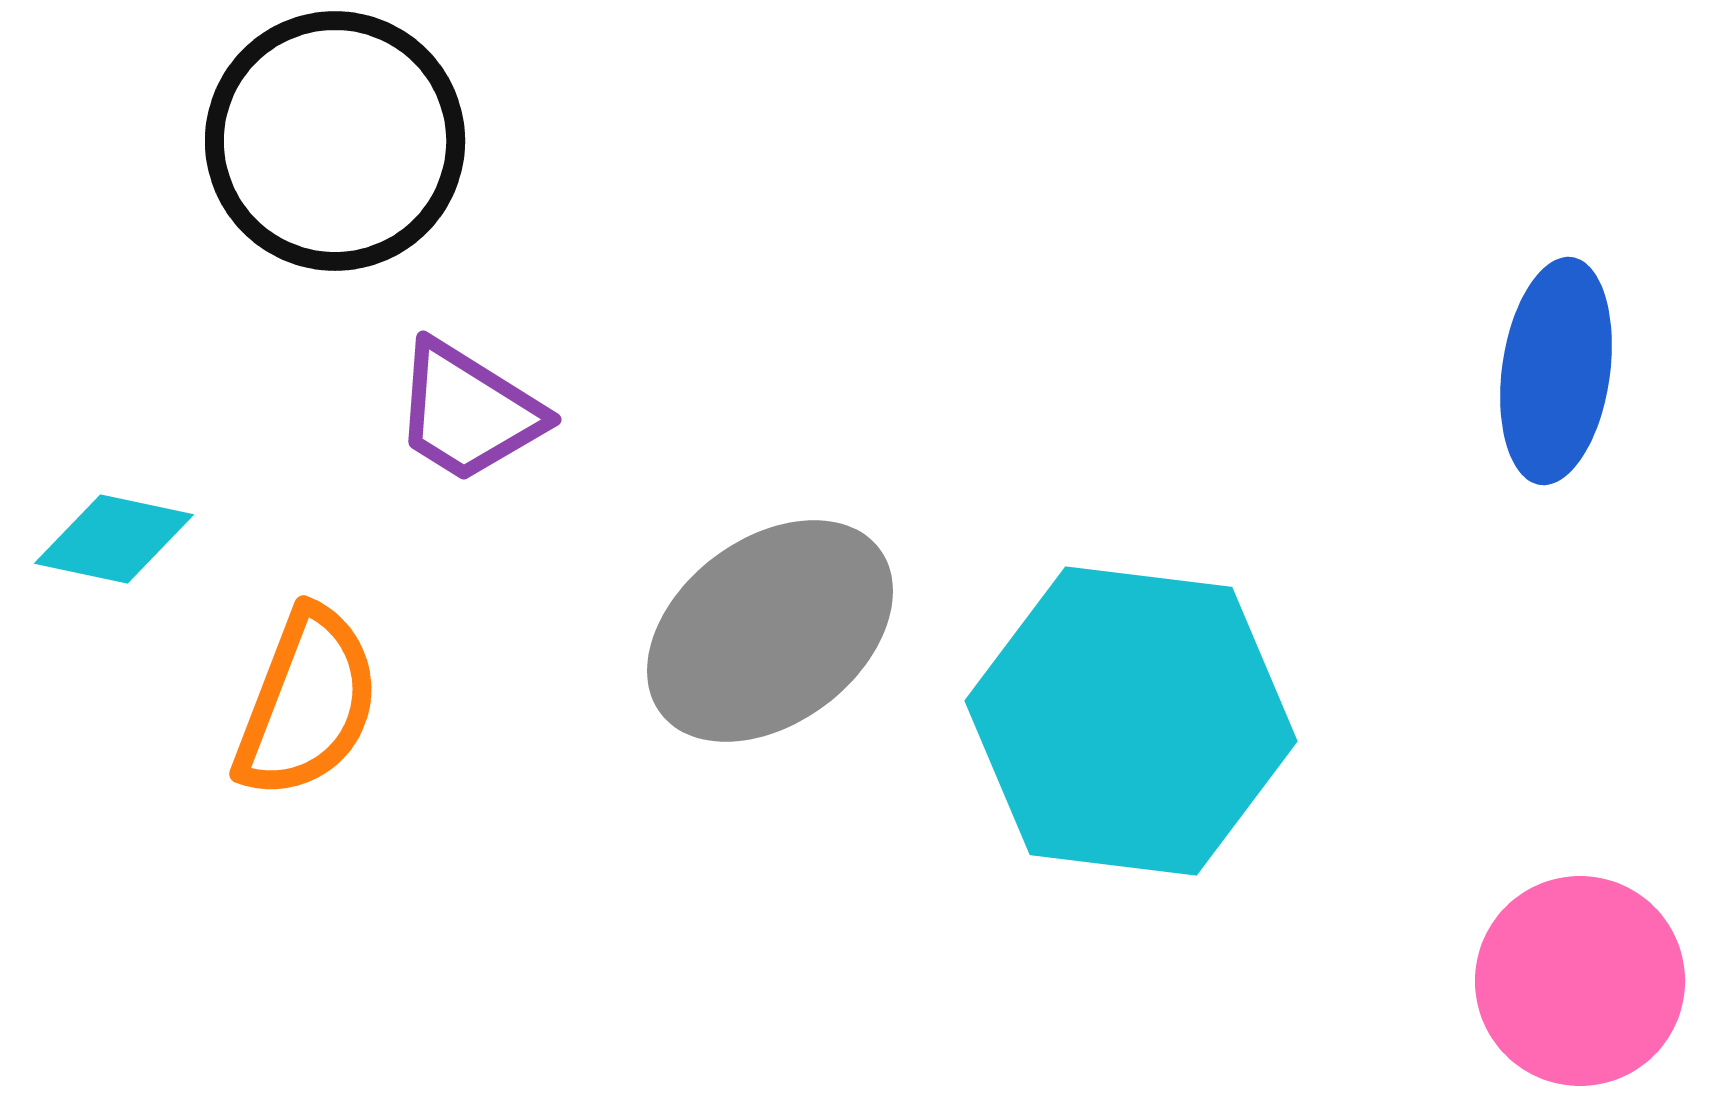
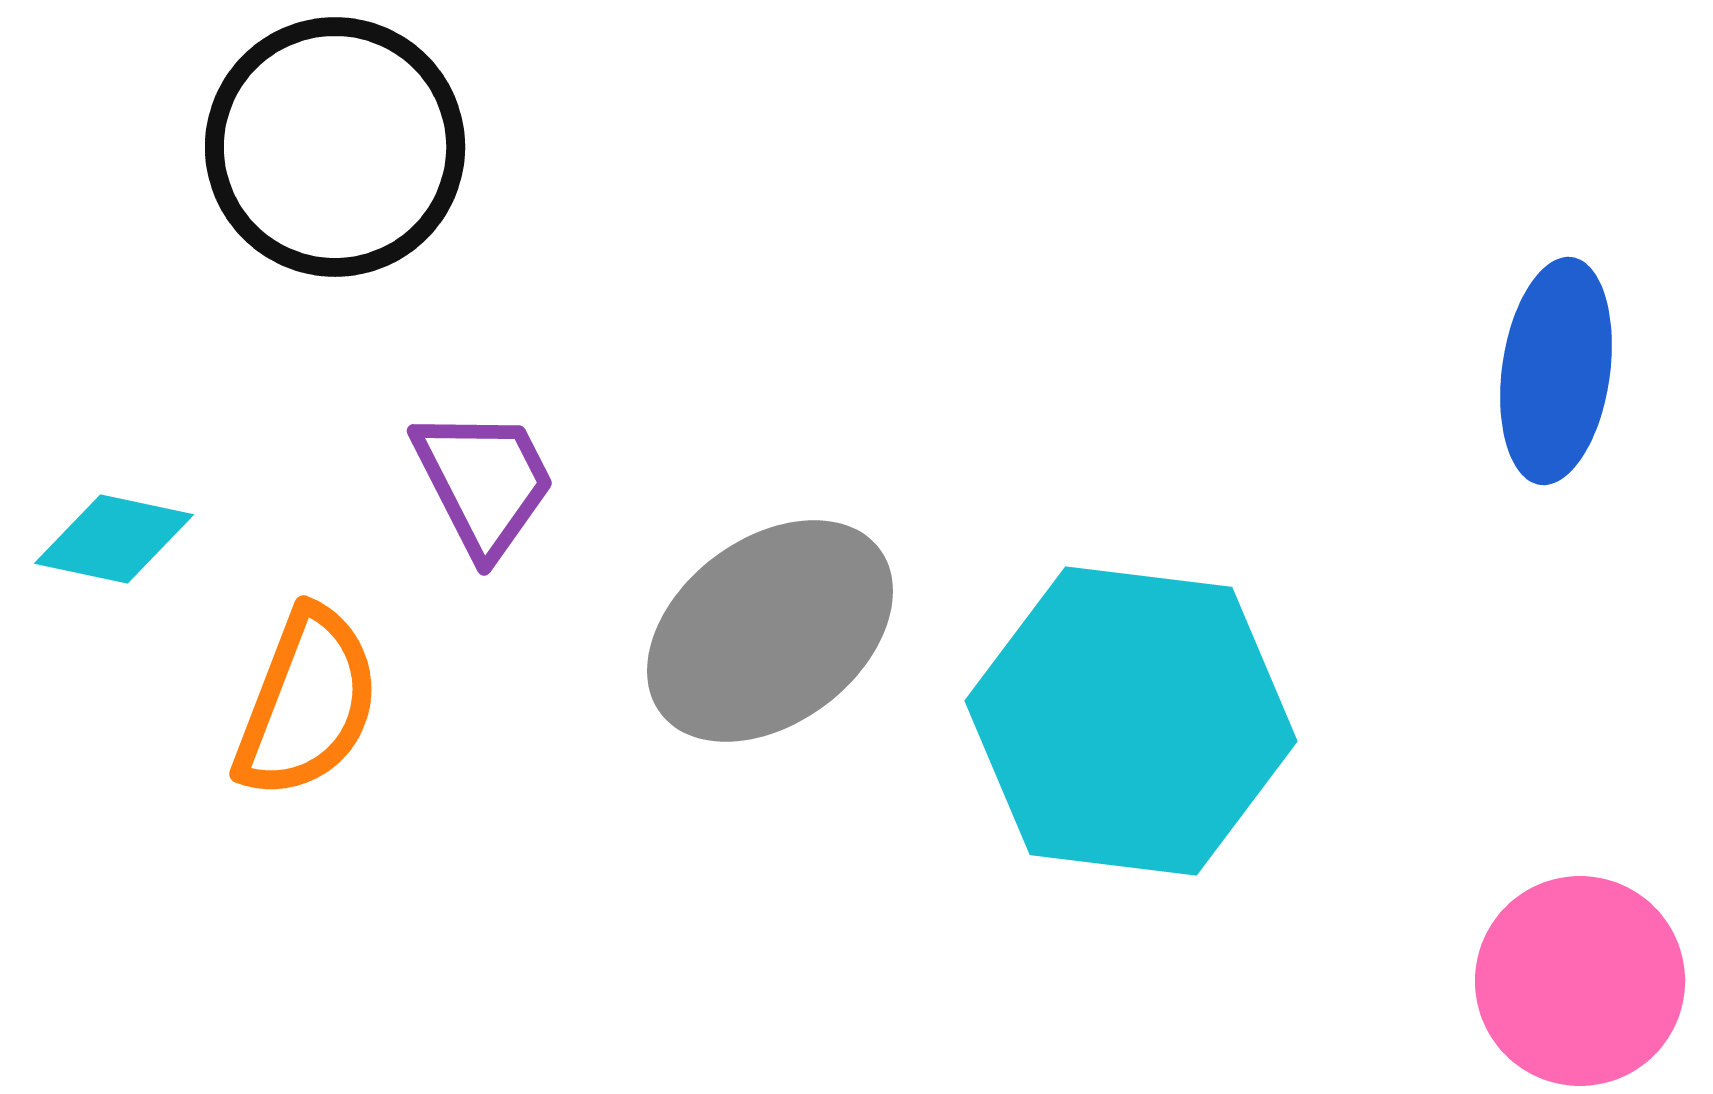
black circle: moved 6 px down
purple trapezoid: moved 16 px right, 70 px down; rotated 149 degrees counterclockwise
